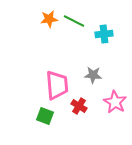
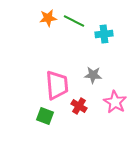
orange star: moved 1 px left, 1 px up
